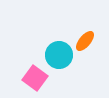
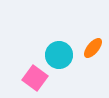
orange ellipse: moved 8 px right, 7 px down
